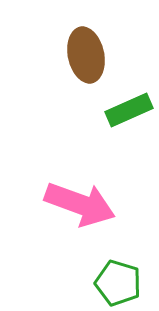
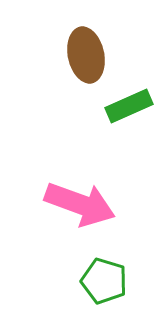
green rectangle: moved 4 px up
green pentagon: moved 14 px left, 2 px up
